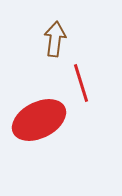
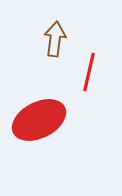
red line: moved 8 px right, 11 px up; rotated 30 degrees clockwise
